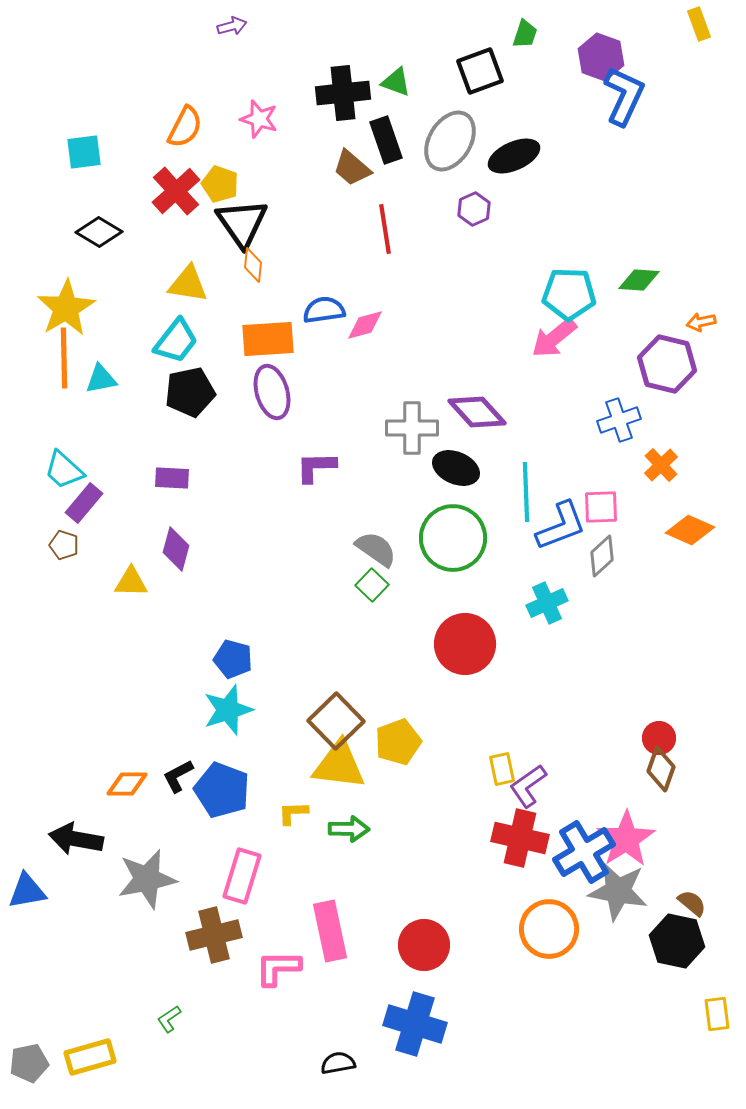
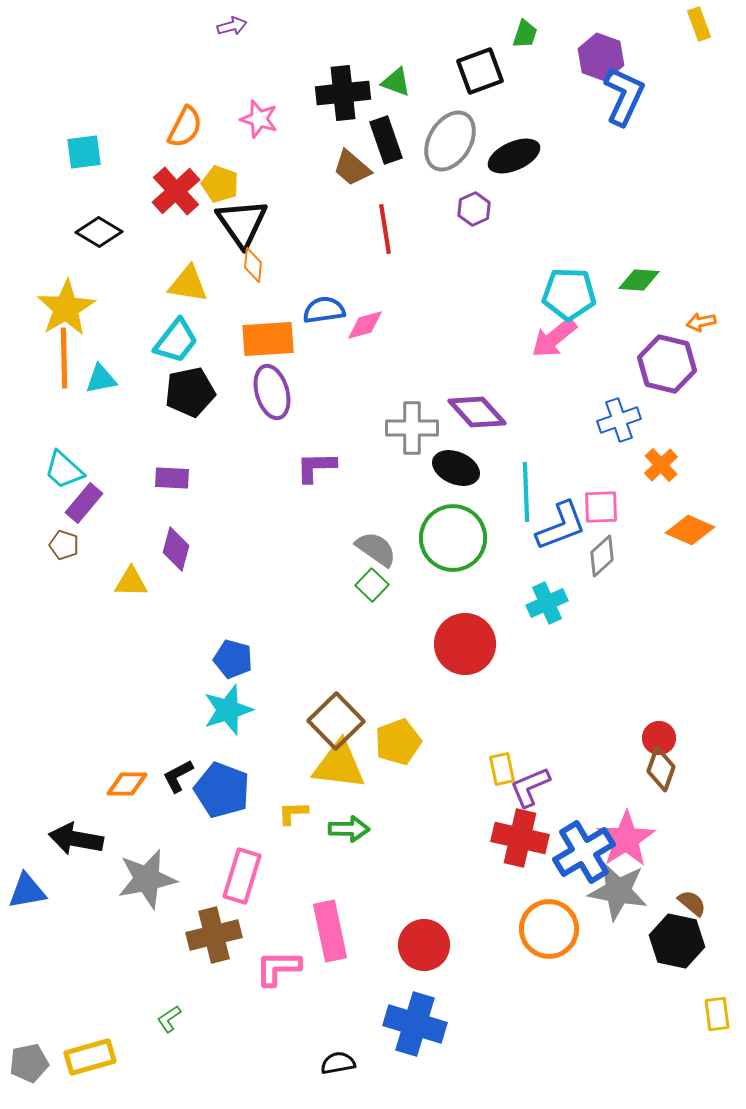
purple L-shape at (528, 786): moved 2 px right, 1 px down; rotated 12 degrees clockwise
